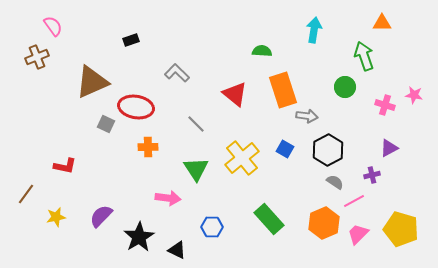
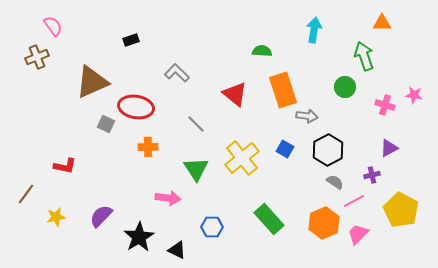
yellow pentagon: moved 19 px up; rotated 12 degrees clockwise
